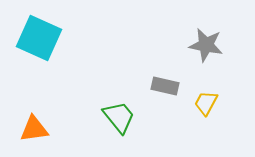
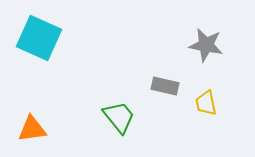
yellow trapezoid: rotated 40 degrees counterclockwise
orange triangle: moved 2 px left
